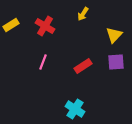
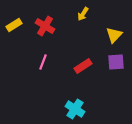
yellow rectangle: moved 3 px right
